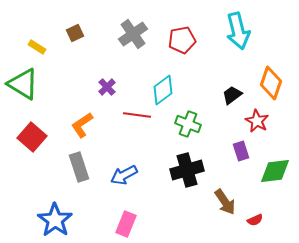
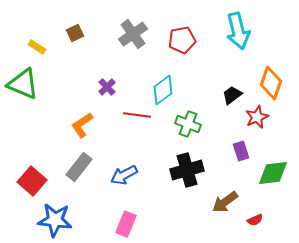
green triangle: rotated 8 degrees counterclockwise
red star: moved 4 px up; rotated 20 degrees clockwise
red square: moved 44 px down
gray rectangle: rotated 56 degrees clockwise
green diamond: moved 2 px left, 2 px down
brown arrow: rotated 88 degrees clockwise
blue star: rotated 28 degrees counterclockwise
